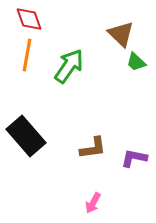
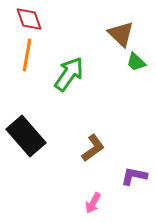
green arrow: moved 8 px down
brown L-shape: rotated 28 degrees counterclockwise
purple L-shape: moved 18 px down
